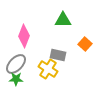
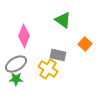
green triangle: rotated 36 degrees clockwise
gray ellipse: rotated 15 degrees clockwise
